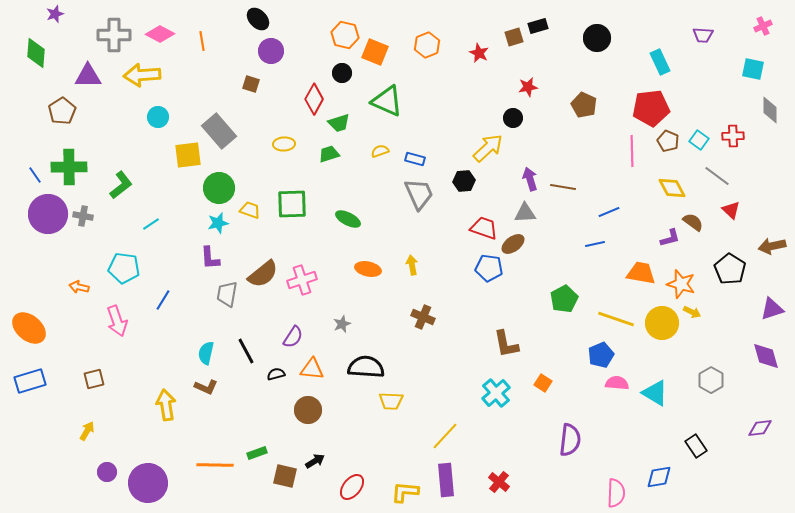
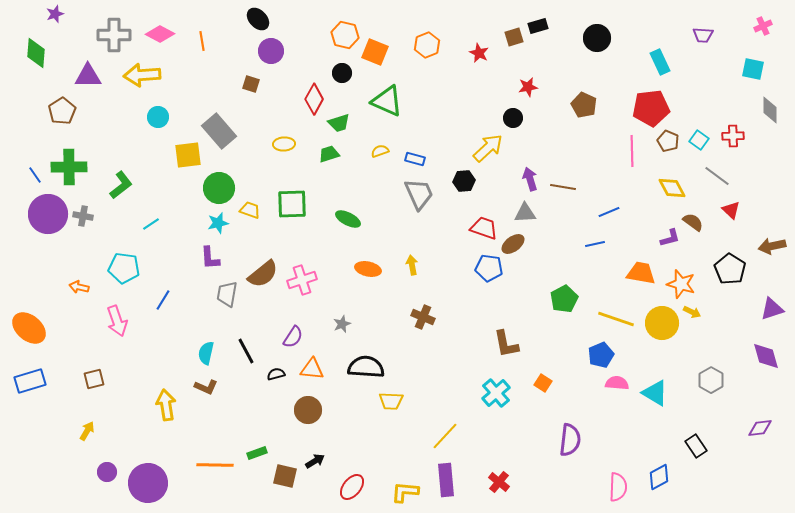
blue diamond at (659, 477): rotated 20 degrees counterclockwise
pink semicircle at (616, 493): moved 2 px right, 6 px up
